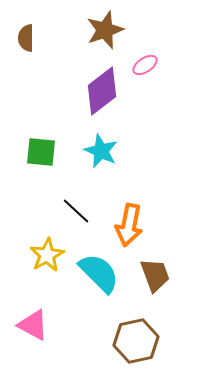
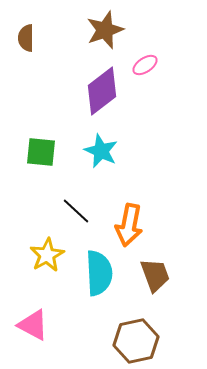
cyan semicircle: rotated 42 degrees clockwise
